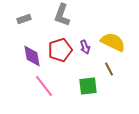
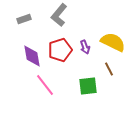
gray L-shape: moved 3 px left; rotated 20 degrees clockwise
pink line: moved 1 px right, 1 px up
